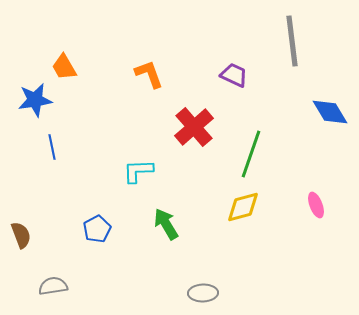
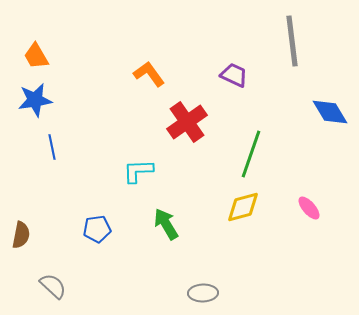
orange trapezoid: moved 28 px left, 11 px up
orange L-shape: rotated 16 degrees counterclockwise
red cross: moved 7 px left, 5 px up; rotated 6 degrees clockwise
pink ellipse: moved 7 px left, 3 px down; rotated 20 degrees counterclockwise
blue pentagon: rotated 20 degrees clockwise
brown semicircle: rotated 32 degrees clockwise
gray semicircle: rotated 52 degrees clockwise
